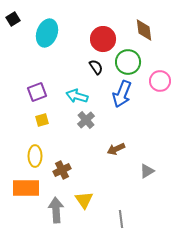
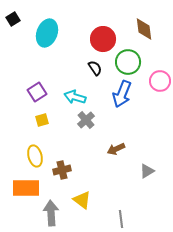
brown diamond: moved 1 px up
black semicircle: moved 1 px left, 1 px down
purple square: rotated 12 degrees counterclockwise
cyan arrow: moved 2 px left, 1 px down
yellow ellipse: rotated 15 degrees counterclockwise
brown cross: rotated 12 degrees clockwise
yellow triangle: moved 2 px left; rotated 18 degrees counterclockwise
gray arrow: moved 5 px left, 3 px down
